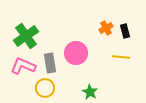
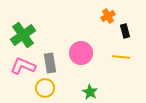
orange cross: moved 2 px right, 12 px up
green cross: moved 3 px left, 1 px up
pink circle: moved 5 px right
